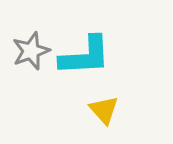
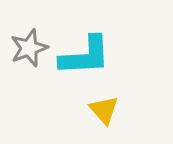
gray star: moved 2 px left, 3 px up
